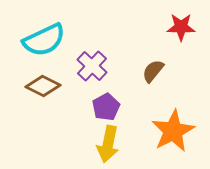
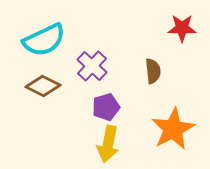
red star: moved 1 px right, 1 px down
brown semicircle: rotated 135 degrees clockwise
purple pentagon: rotated 12 degrees clockwise
orange star: moved 2 px up
